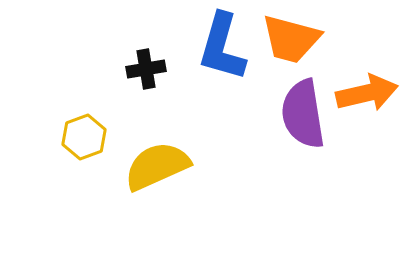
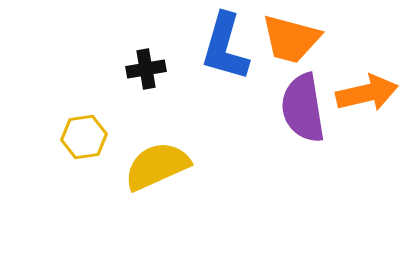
blue L-shape: moved 3 px right
purple semicircle: moved 6 px up
yellow hexagon: rotated 12 degrees clockwise
